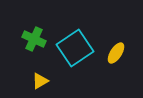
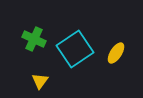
cyan square: moved 1 px down
yellow triangle: rotated 24 degrees counterclockwise
